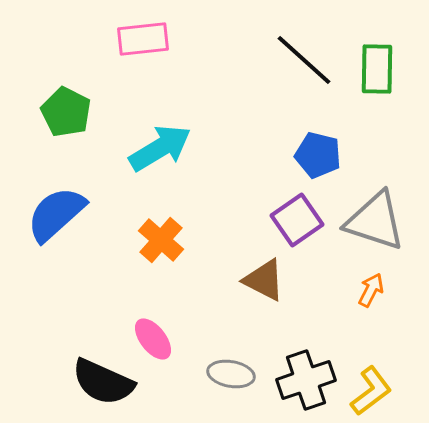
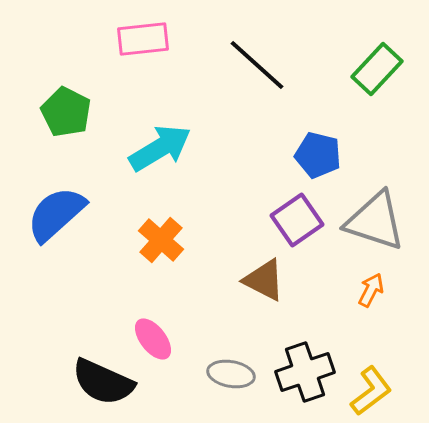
black line: moved 47 px left, 5 px down
green rectangle: rotated 42 degrees clockwise
black cross: moved 1 px left, 8 px up
